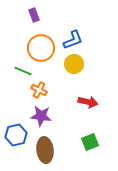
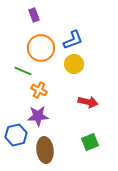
purple star: moved 3 px left; rotated 10 degrees counterclockwise
